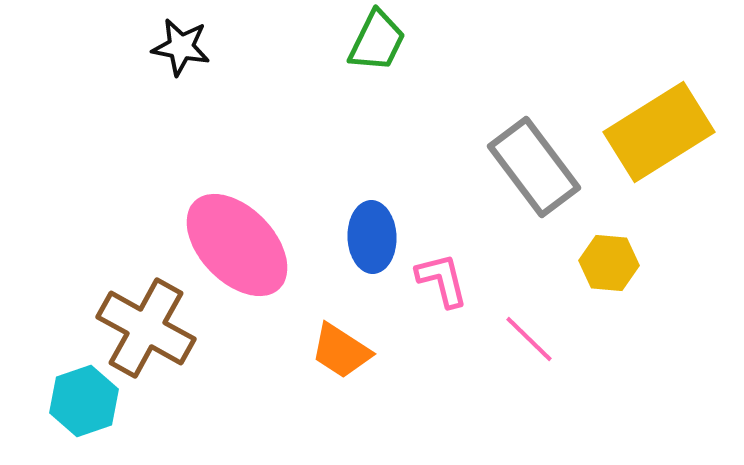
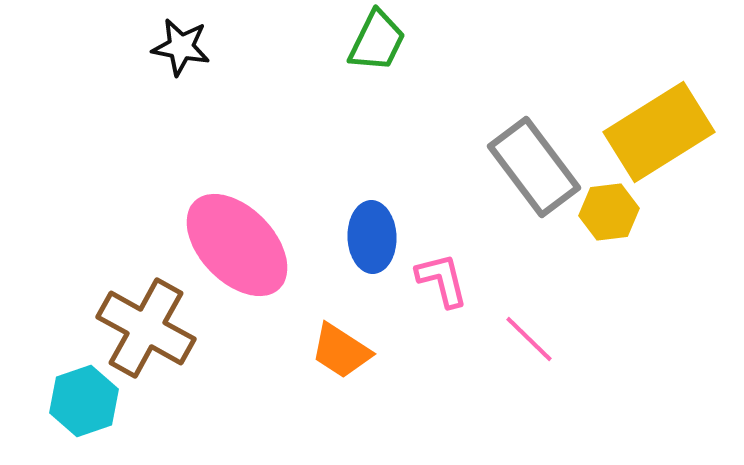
yellow hexagon: moved 51 px up; rotated 12 degrees counterclockwise
